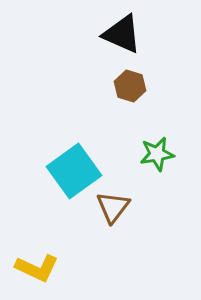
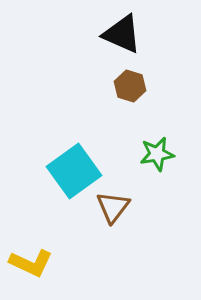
yellow L-shape: moved 6 px left, 5 px up
